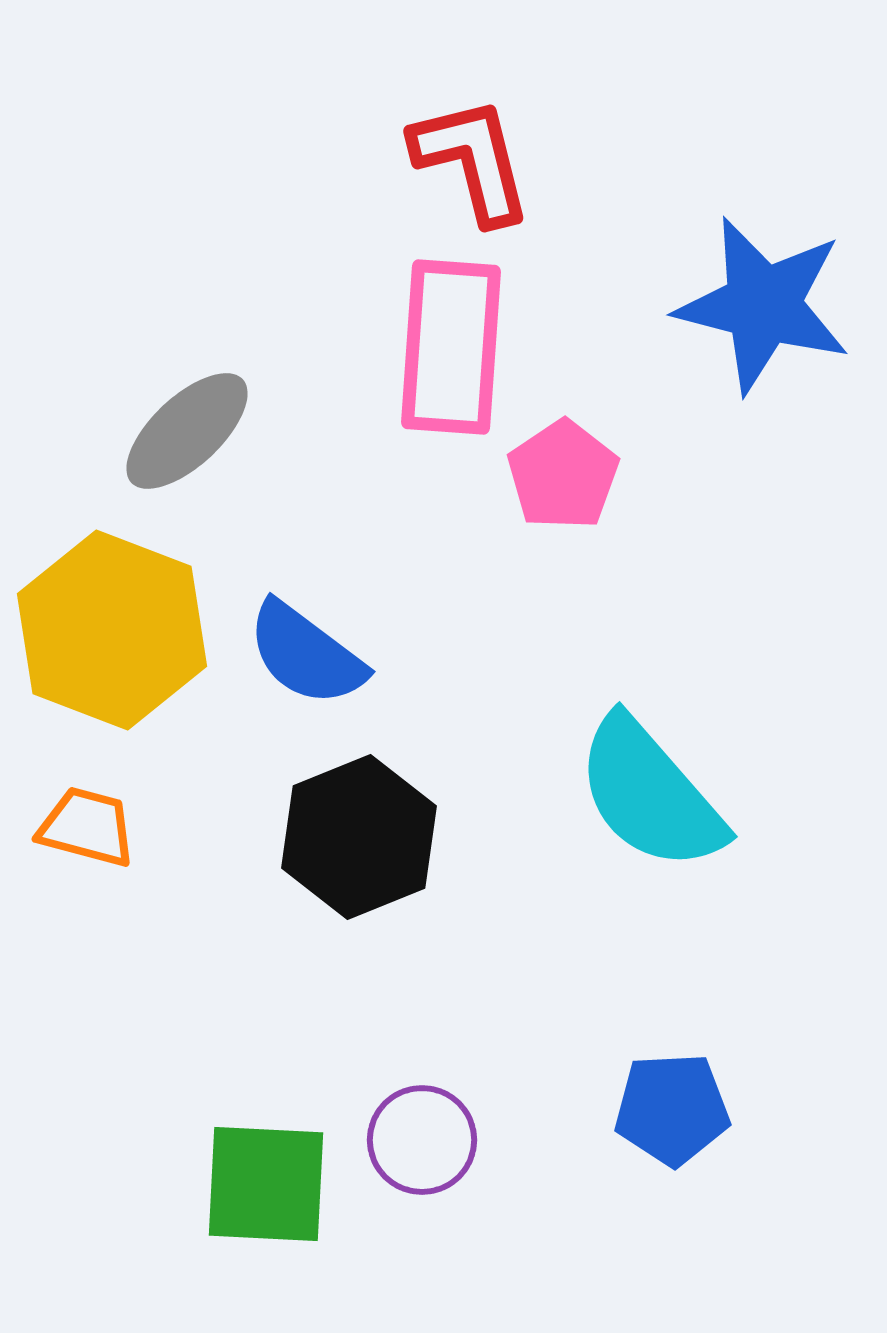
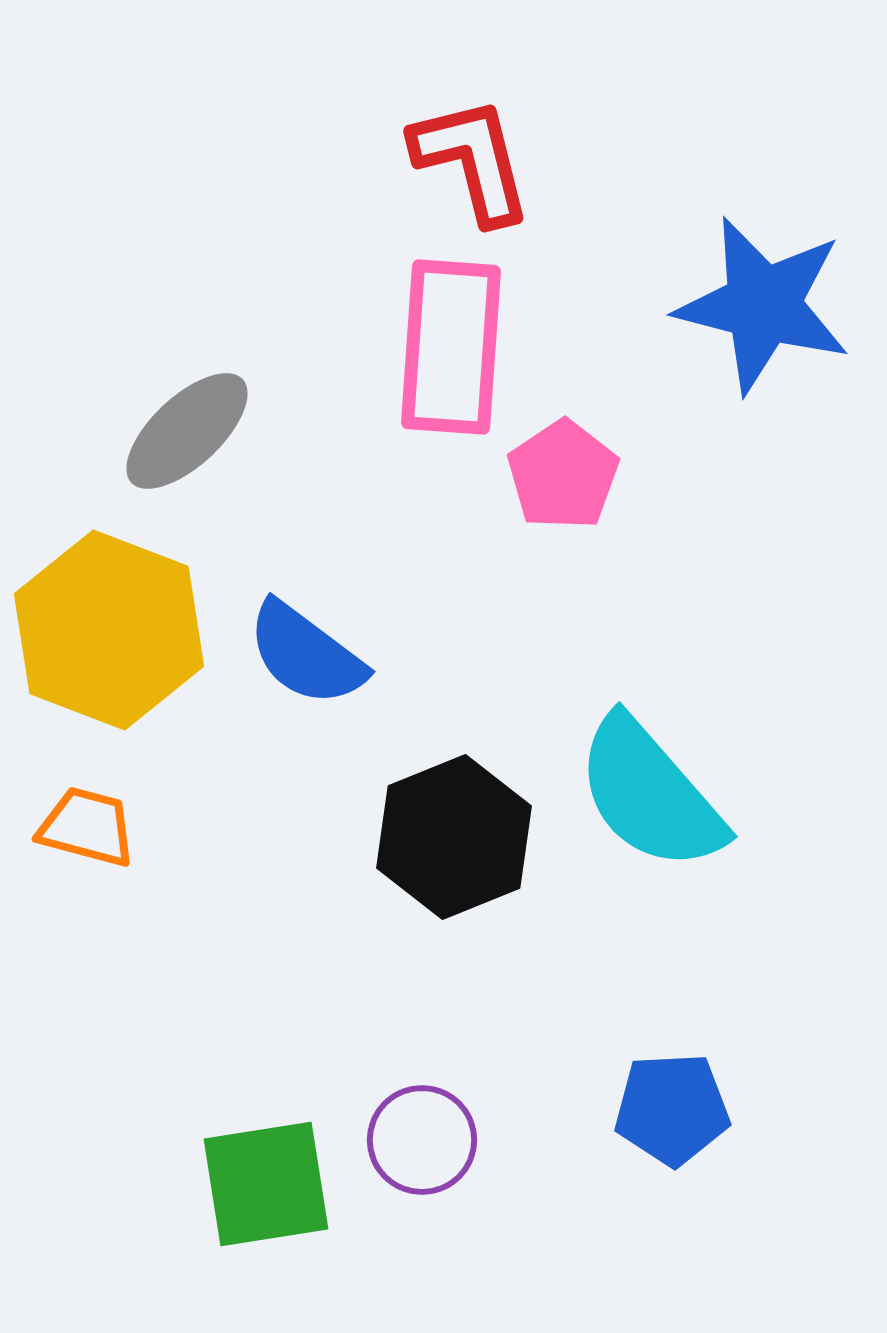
yellow hexagon: moved 3 px left
black hexagon: moved 95 px right
green square: rotated 12 degrees counterclockwise
